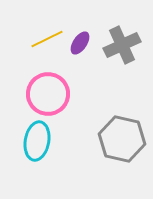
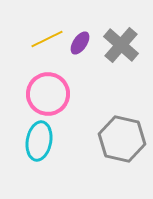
gray cross: moved 1 px left; rotated 24 degrees counterclockwise
cyan ellipse: moved 2 px right
